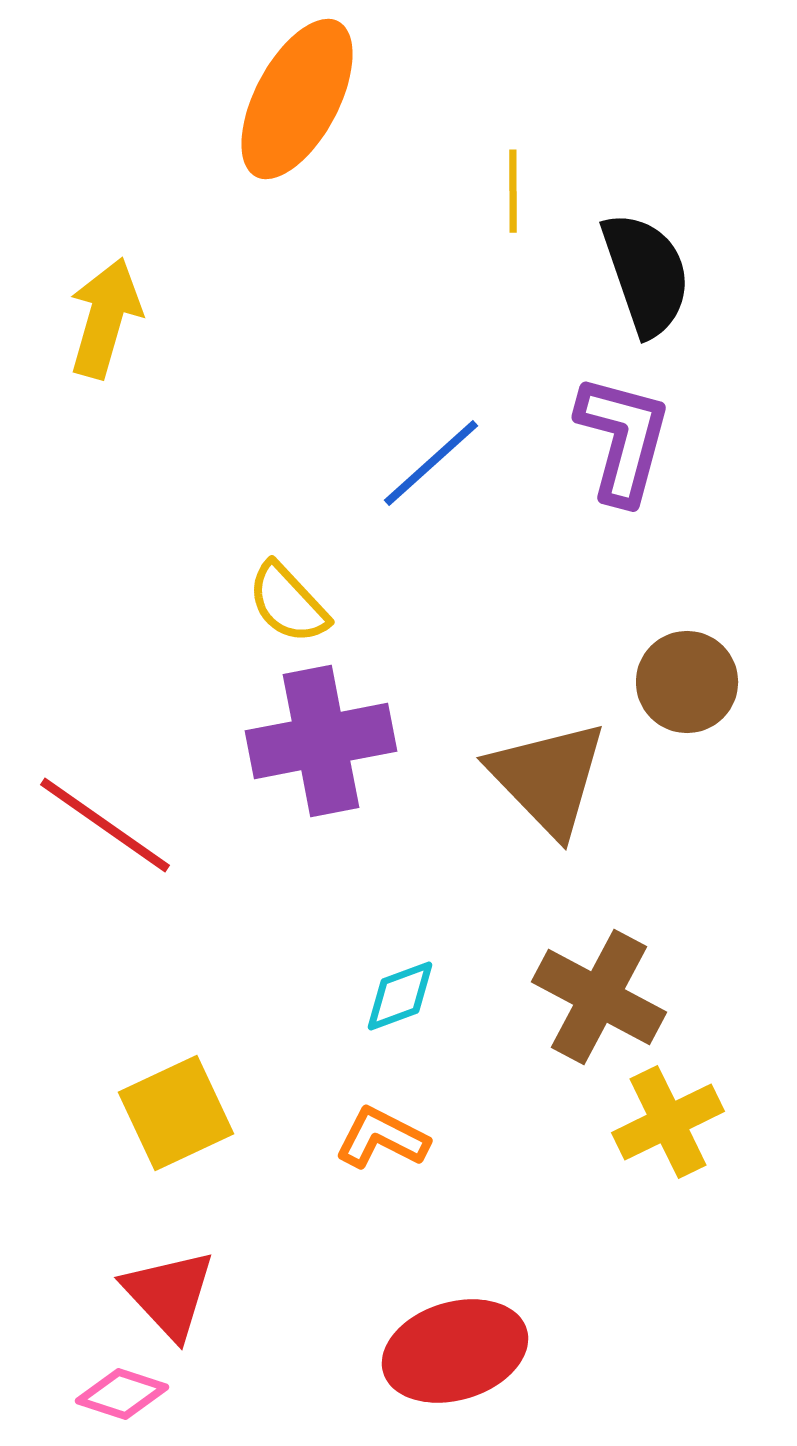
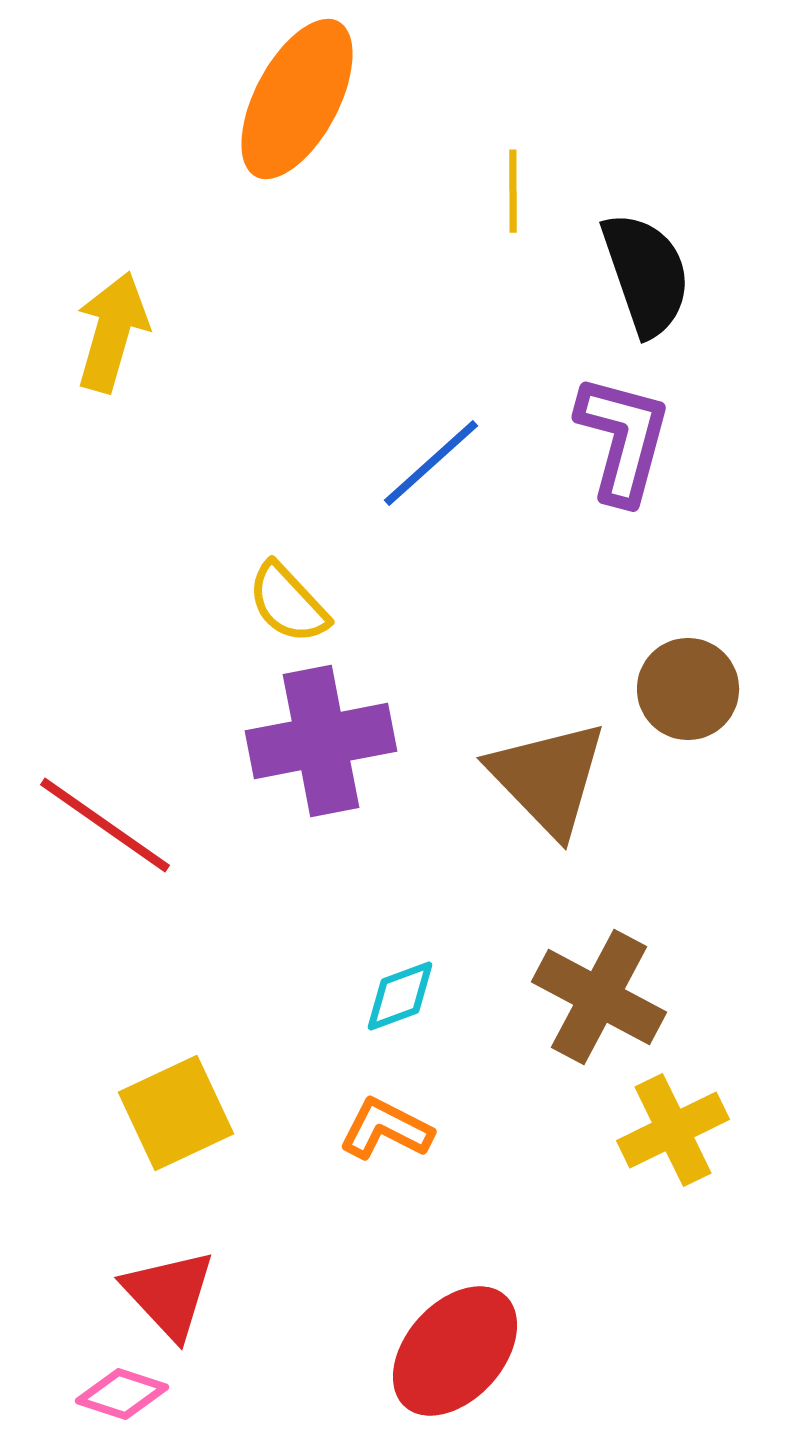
yellow arrow: moved 7 px right, 14 px down
brown circle: moved 1 px right, 7 px down
yellow cross: moved 5 px right, 8 px down
orange L-shape: moved 4 px right, 9 px up
red ellipse: rotated 31 degrees counterclockwise
